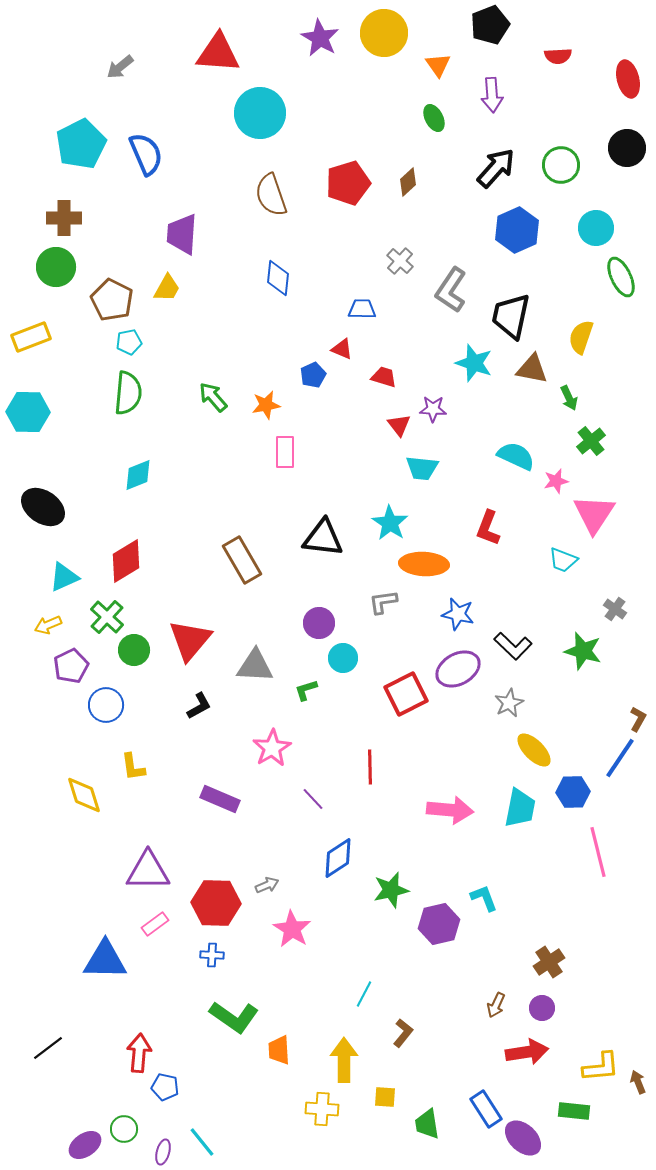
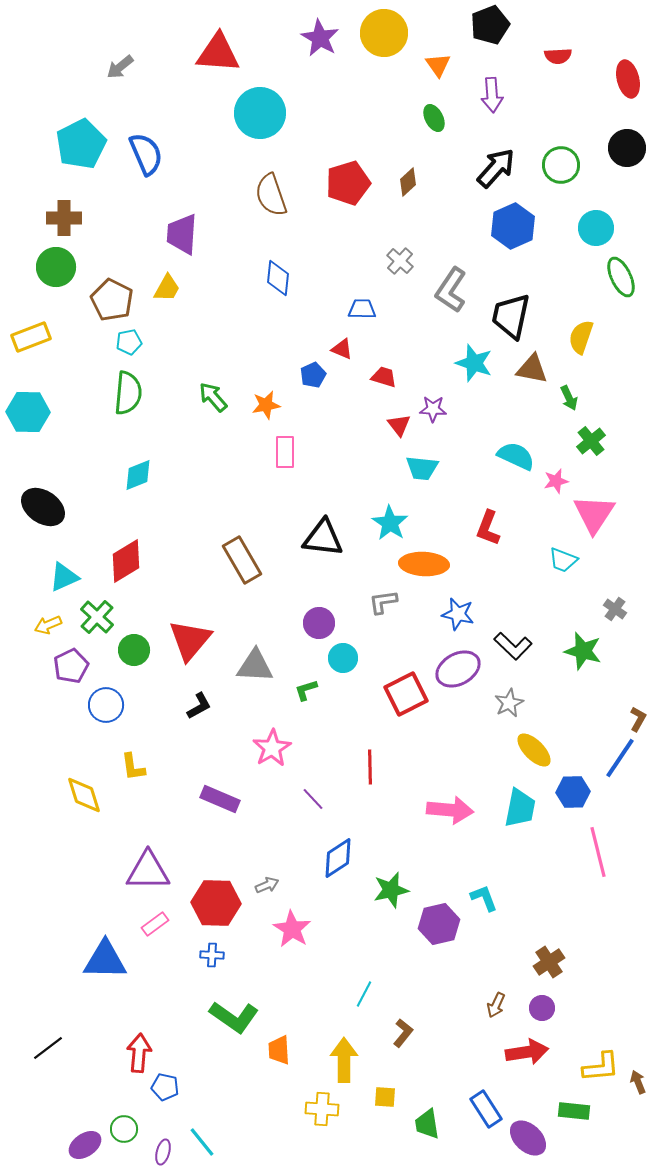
blue hexagon at (517, 230): moved 4 px left, 4 px up
green cross at (107, 617): moved 10 px left
purple ellipse at (523, 1138): moved 5 px right
